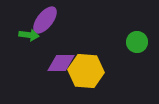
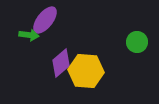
purple diamond: rotated 40 degrees counterclockwise
